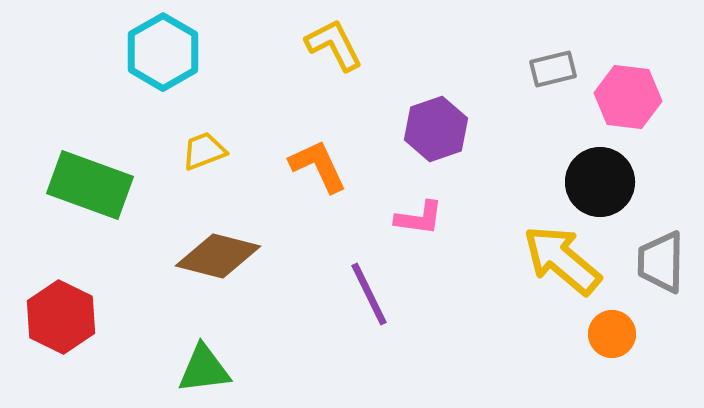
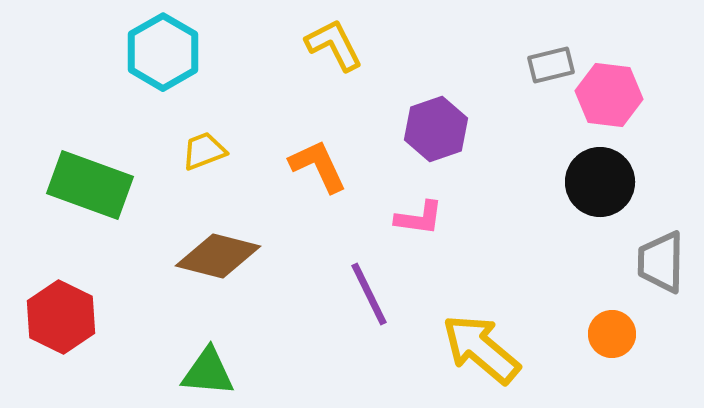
gray rectangle: moved 2 px left, 4 px up
pink hexagon: moved 19 px left, 2 px up
yellow arrow: moved 81 px left, 89 px down
green triangle: moved 4 px right, 3 px down; rotated 12 degrees clockwise
